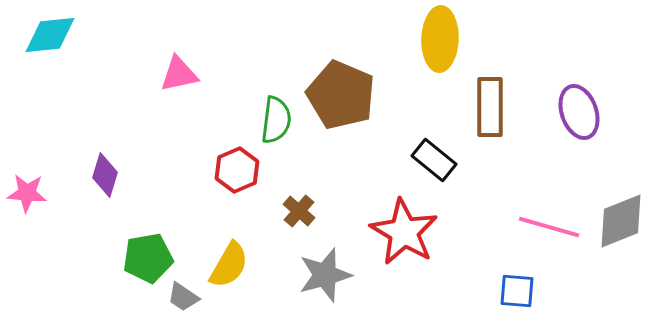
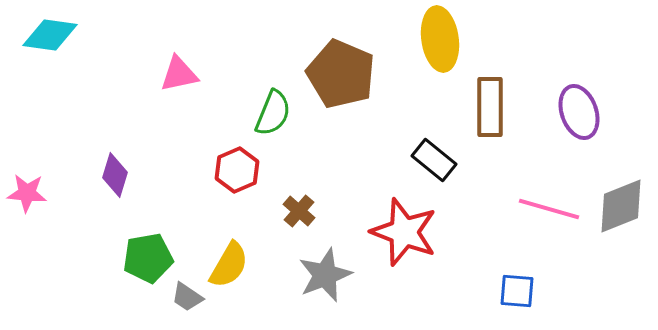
cyan diamond: rotated 14 degrees clockwise
yellow ellipse: rotated 10 degrees counterclockwise
brown pentagon: moved 21 px up
green semicircle: moved 3 px left, 7 px up; rotated 15 degrees clockwise
purple diamond: moved 10 px right
gray diamond: moved 15 px up
pink line: moved 18 px up
red star: rotated 10 degrees counterclockwise
gray star: rotated 6 degrees counterclockwise
gray trapezoid: moved 4 px right
